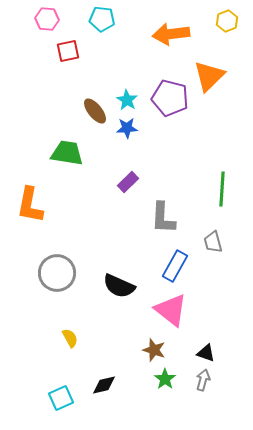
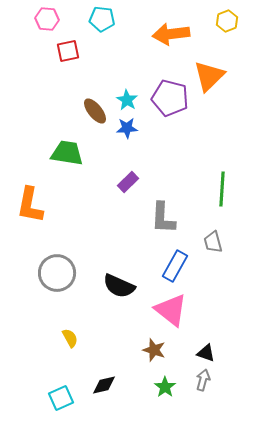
green star: moved 8 px down
